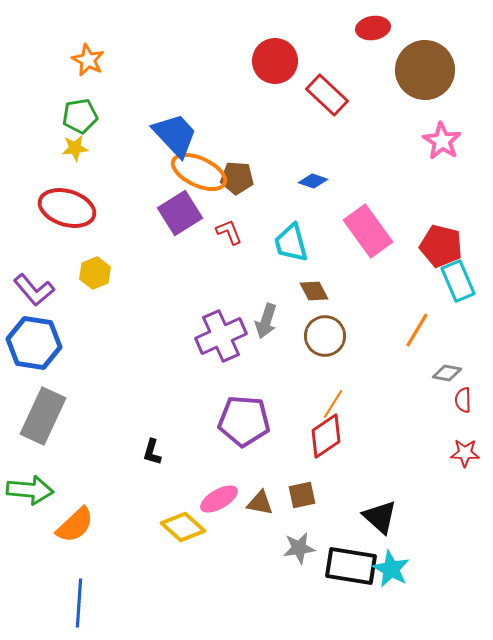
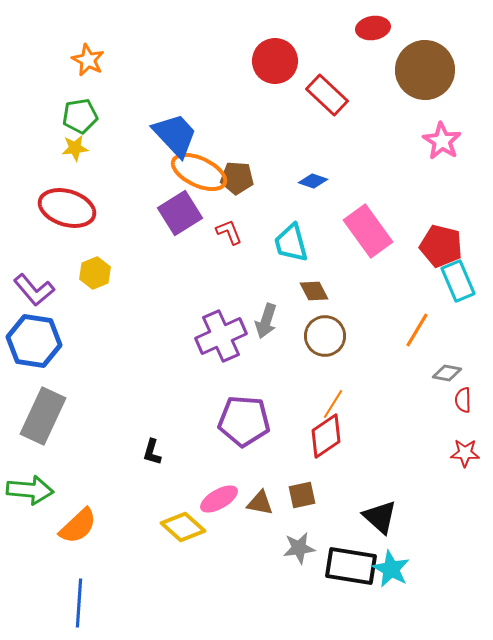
blue hexagon at (34, 343): moved 2 px up
orange semicircle at (75, 525): moved 3 px right, 1 px down
